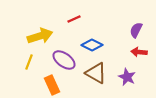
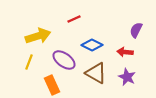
yellow arrow: moved 2 px left
red arrow: moved 14 px left
